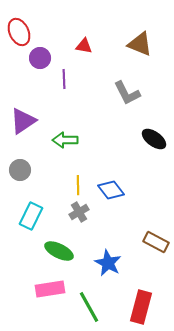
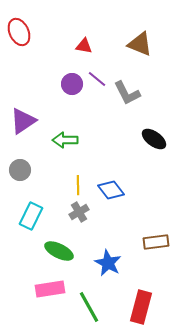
purple circle: moved 32 px right, 26 px down
purple line: moved 33 px right; rotated 48 degrees counterclockwise
brown rectangle: rotated 35 degrees counterclockwise
